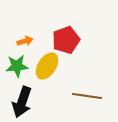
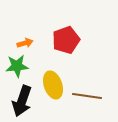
orange arrow: moved 2 px down
yellow ellipse: moved 6 px right, 19 px down; rotated 52 degrees counterclockwise
black arrow: moved 1 px up
